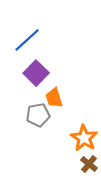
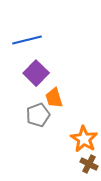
blue line: rotated 28 degrees clockwise
gray pentagon: rotated 10 degrees counterclockwise
orange star: moved 1 px down
brown cross: rotated 12 degrees counterclockwise
